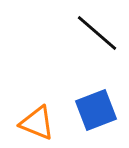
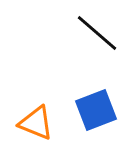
orange triangle: moved 1 px left
